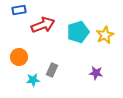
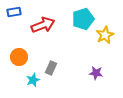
blue rectangle: moved 5 px left, 2 px down
cyan pentagon: moved 5 px right, 13 px up
gray rectangle: moved 1 px left, 2 px up
cyan star: rotated 16 degrees counterclockwise
